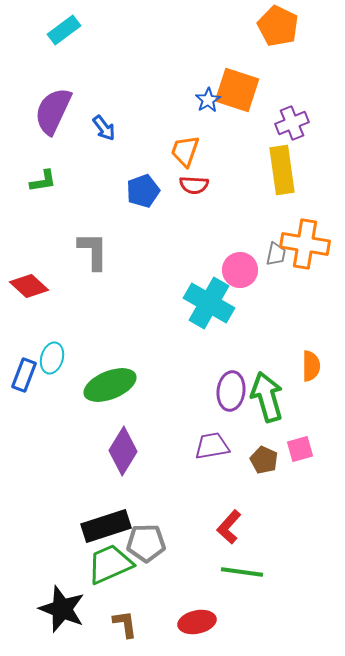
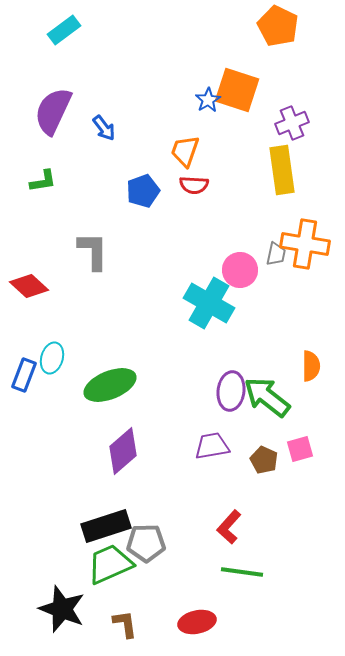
green arrow: rotated 36 degrees counterclockwise
purple diamond: rotated 18 degrees clockwise
